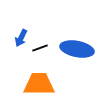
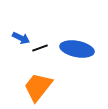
blue arrow: rotated 90 degrees counterclockwise
orange trapezoid: moved 1 px left, 3 px down; rotated 52 degrees counterclockwise
